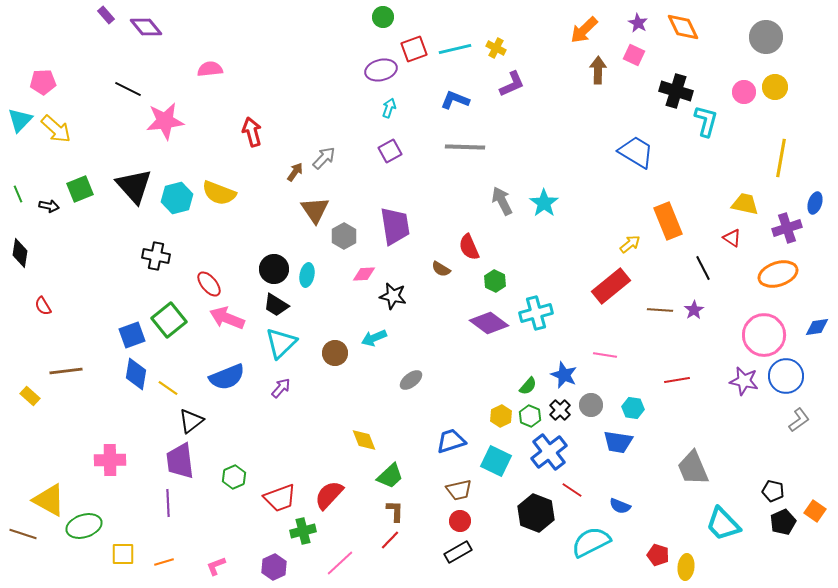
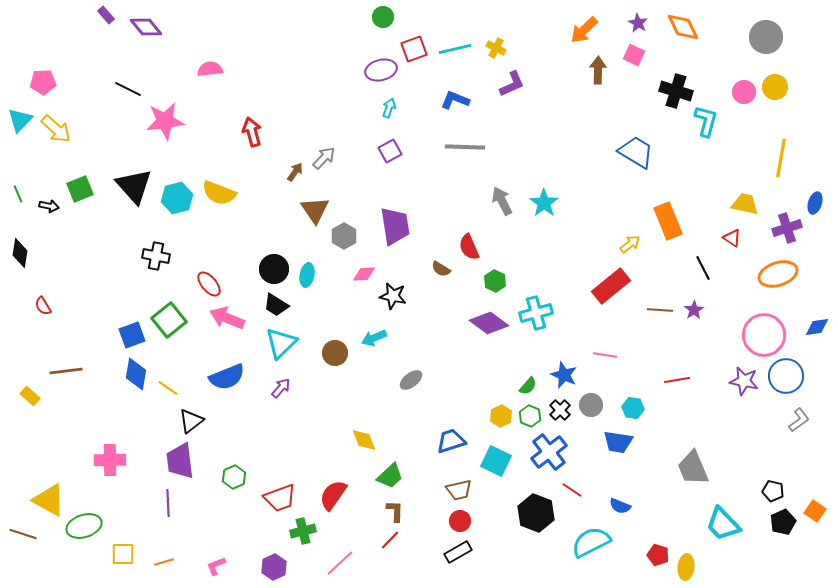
red semicircle at (329, 495): moved 4 px right; rotated 8 degrees counterclockwise
